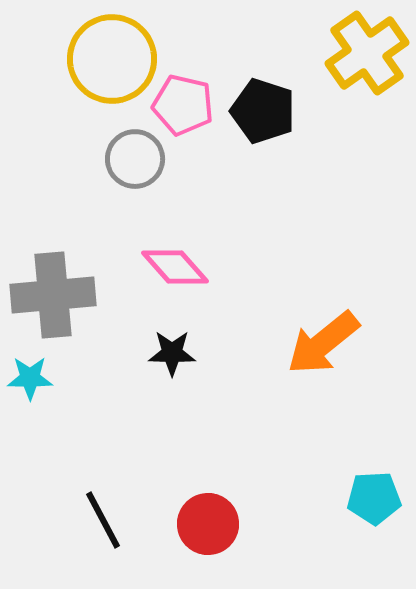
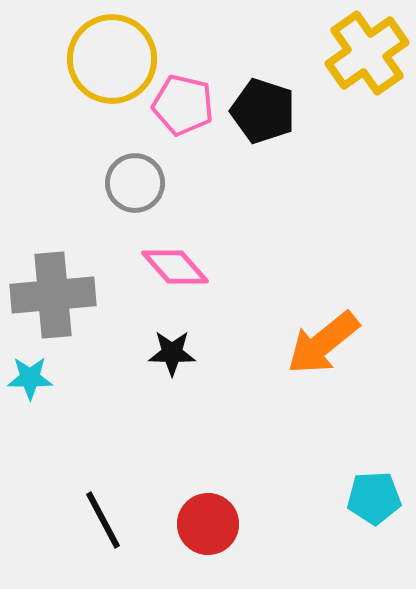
gray circle: moved 24 px down
